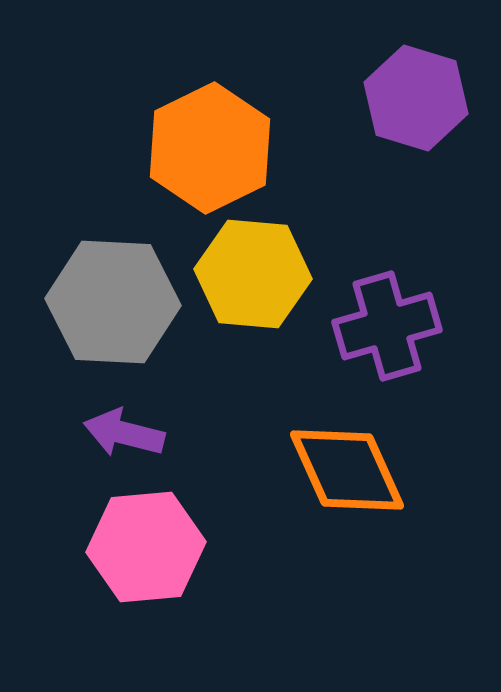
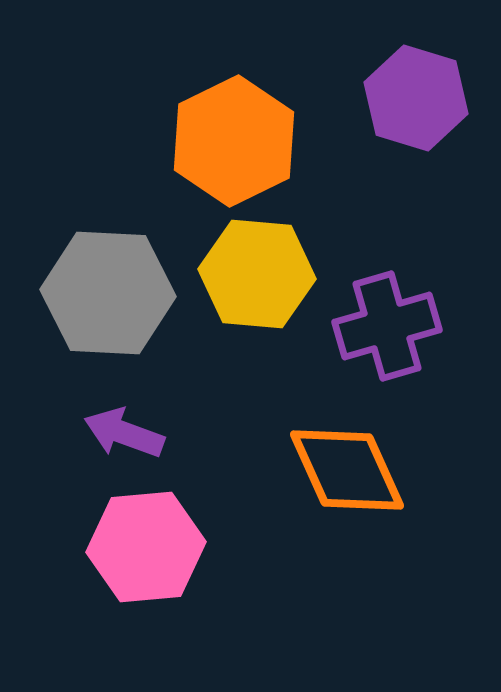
orange hexagon: moved 24 px right, 7 px up
yellow hexagon: moved 4 px right
gray hexagon: moved 5 px left, 9 px up
purple arrow: rotated 6 degrees clockwise
